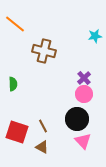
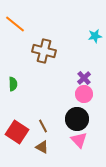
red square: rotated 15 degrees clockwise
pink triangle: moved 4 px left, 1 px up
